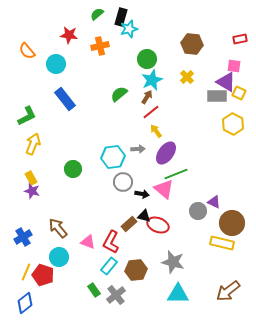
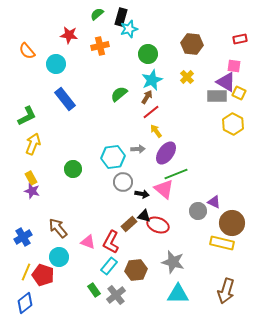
green circle at (147, 59): moved 1 px right, 5 px up
brown arrow at (228, 291): moved 2 px left; rotated 35 degrees counterclockwise
